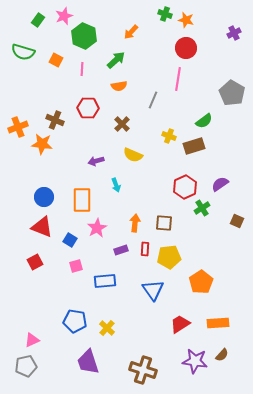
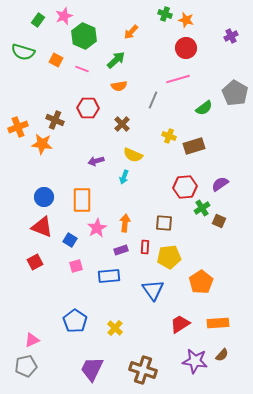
purple cross at (234, 33): moved 3 px left, 3 px down
pink line at (82, 69): rotated 72 degrees counterclockwise
pink line at (178, 79): rotated 65 degrees clockwise
gray pentagon at (232, 93): moved 3 px right
green semicircle at (204, 121): moved 13 px up
cyan arrow at (116, 185): moved 8 px right, 8 px up; rotated 40 degrees clockwise
red hexagon at (185, 187): rotated 20 degrees clockwise
brown square at (237, 221): moved 18 px left
orange arrow at (135, 223): moved 10 px left
red rectangle at (145, 249): moved 2 px up
blue rectangle at (105, 281): moved 4 px right, 5 px up
blue pentagon at (75, 321): rotated 25 degrees clockwise
yellow cross at (107, 328): moved 8 px right
purple trapezoid at (88, 362): moved 4 px right, 7 px down; rotated 44 degrees clockwise
